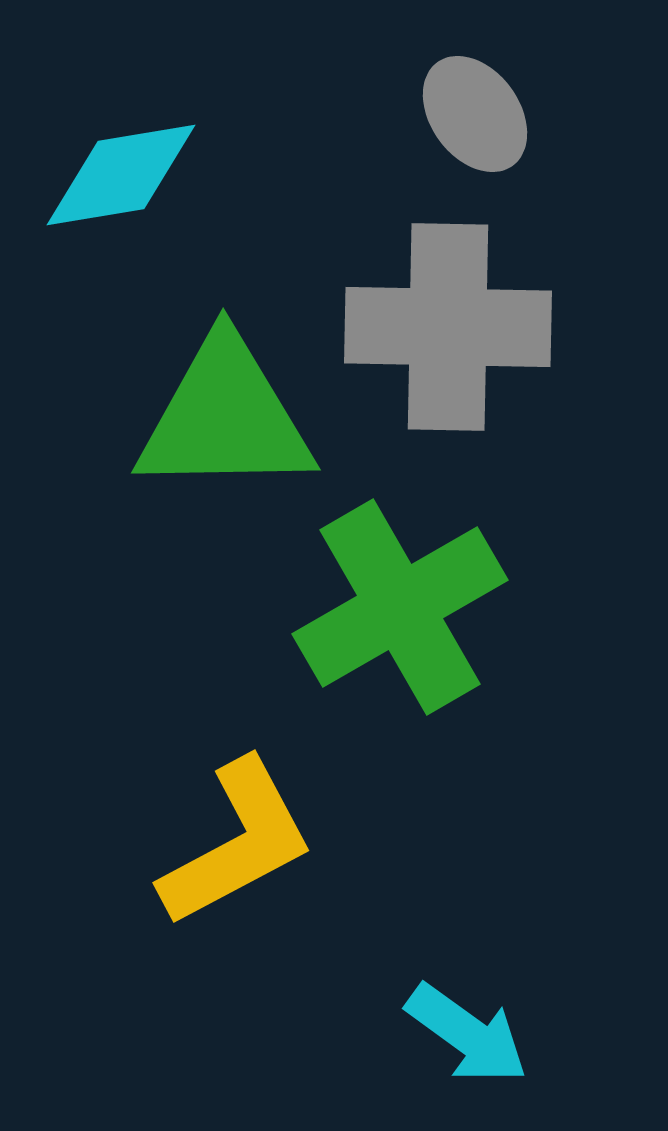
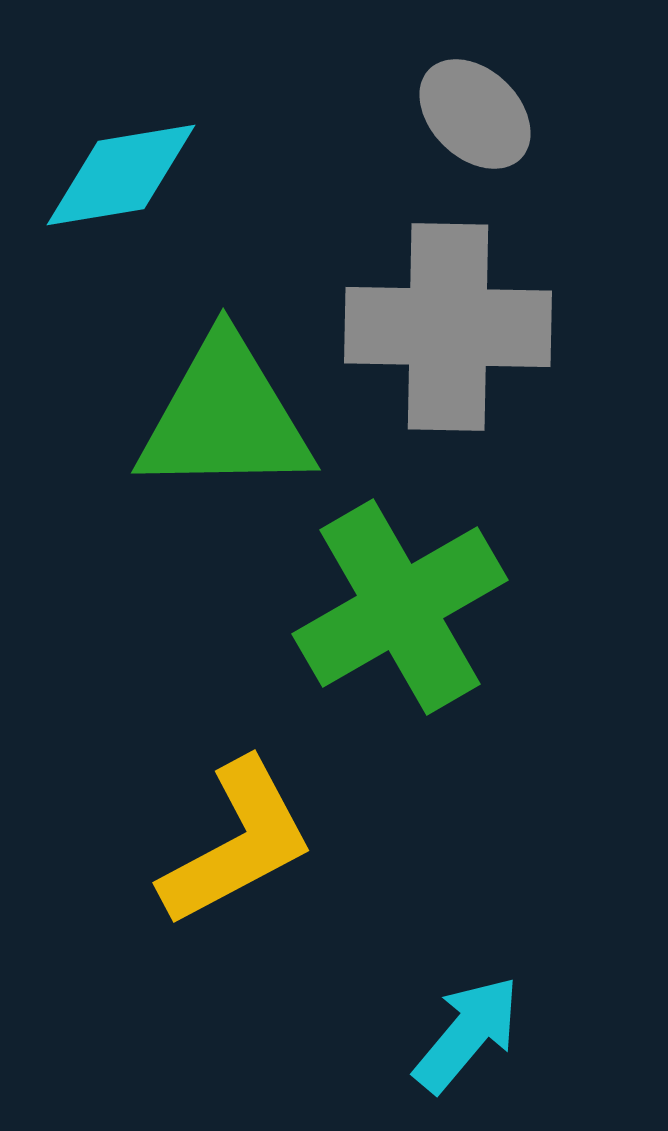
gray ellipse: rotated 10 degrees counterclockwise
cyan arrow: rotated 86 degrees counterclockwise
